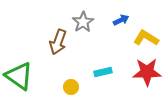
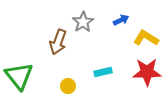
green triangle: rotated 16 degrees clockwise
yellow circle: moved 3 px left, 1 px up
